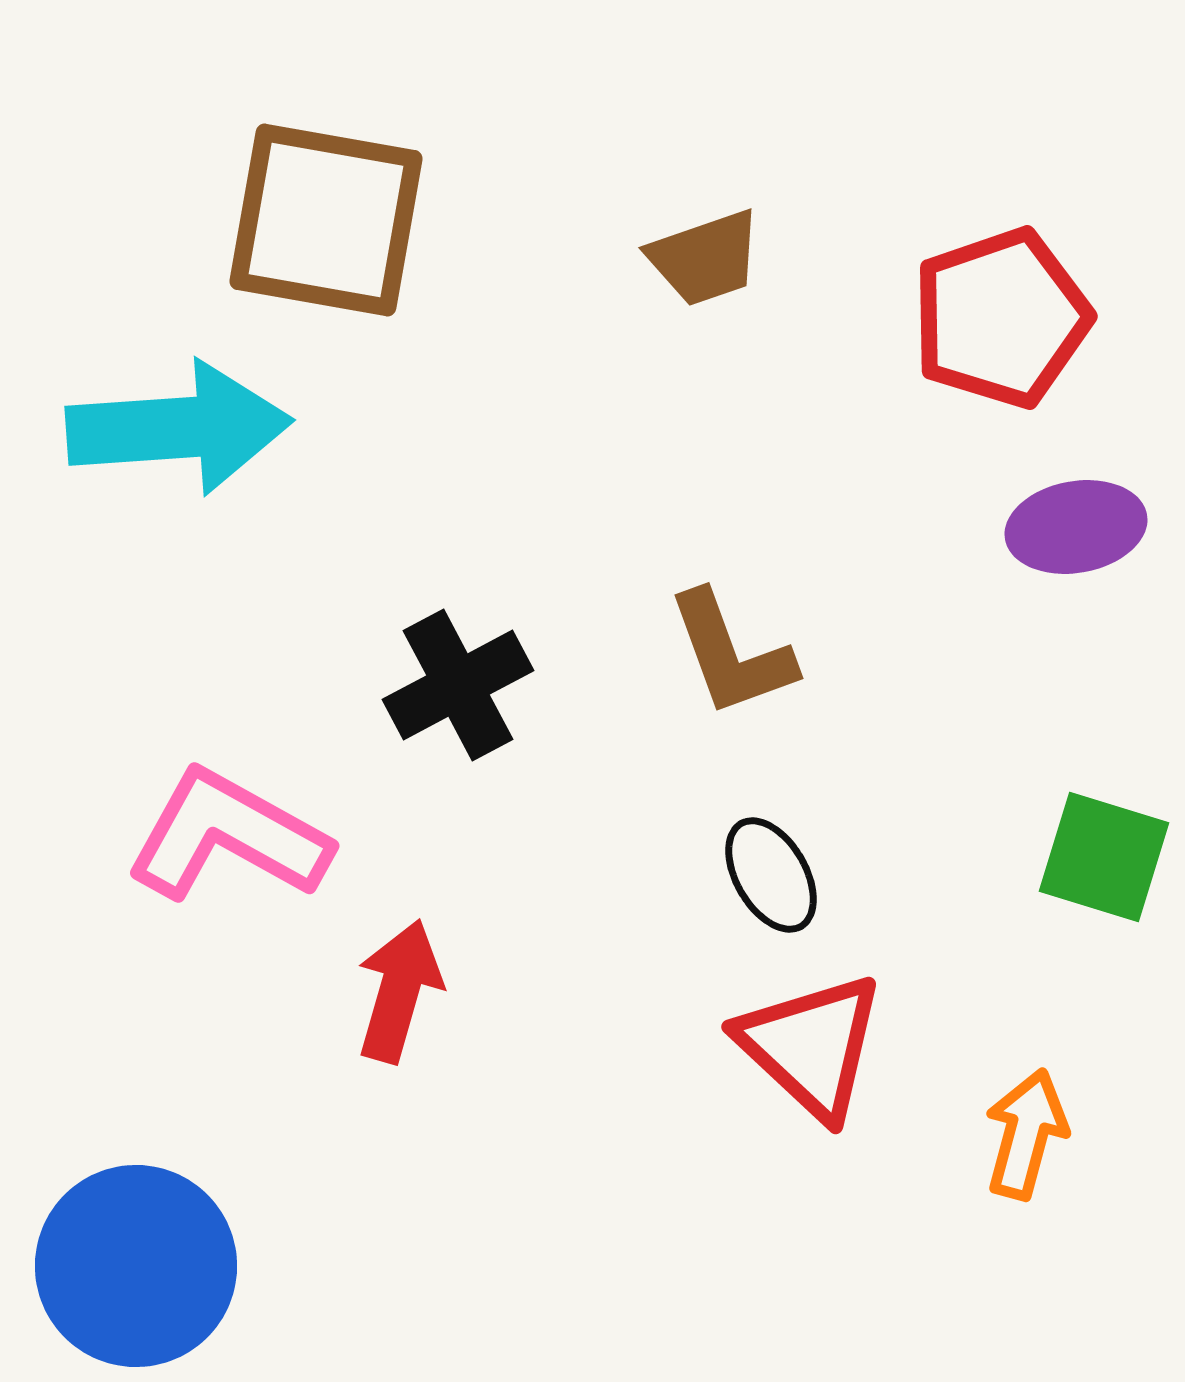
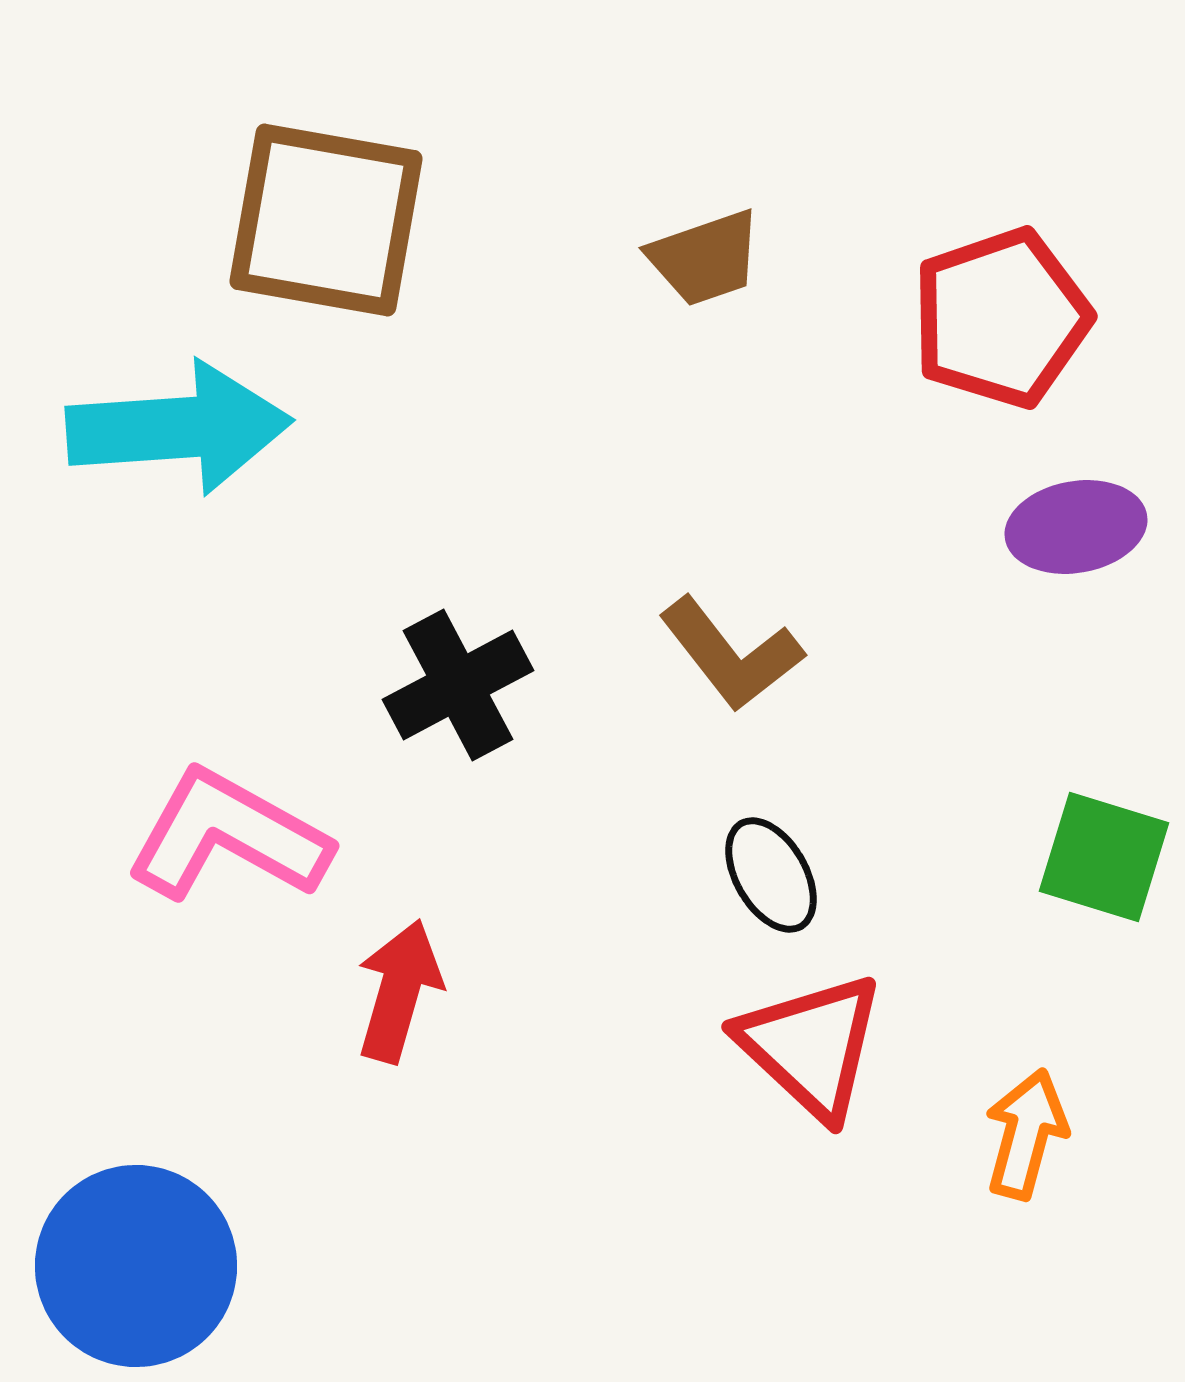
brown L-shape: rotated 18 degrees counterclockwise
